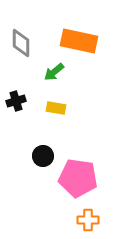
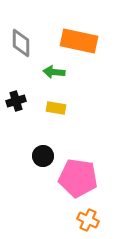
green arrow: rotated 45 degrees clockwise
orange cross: rotated 25 degrees clockwise
